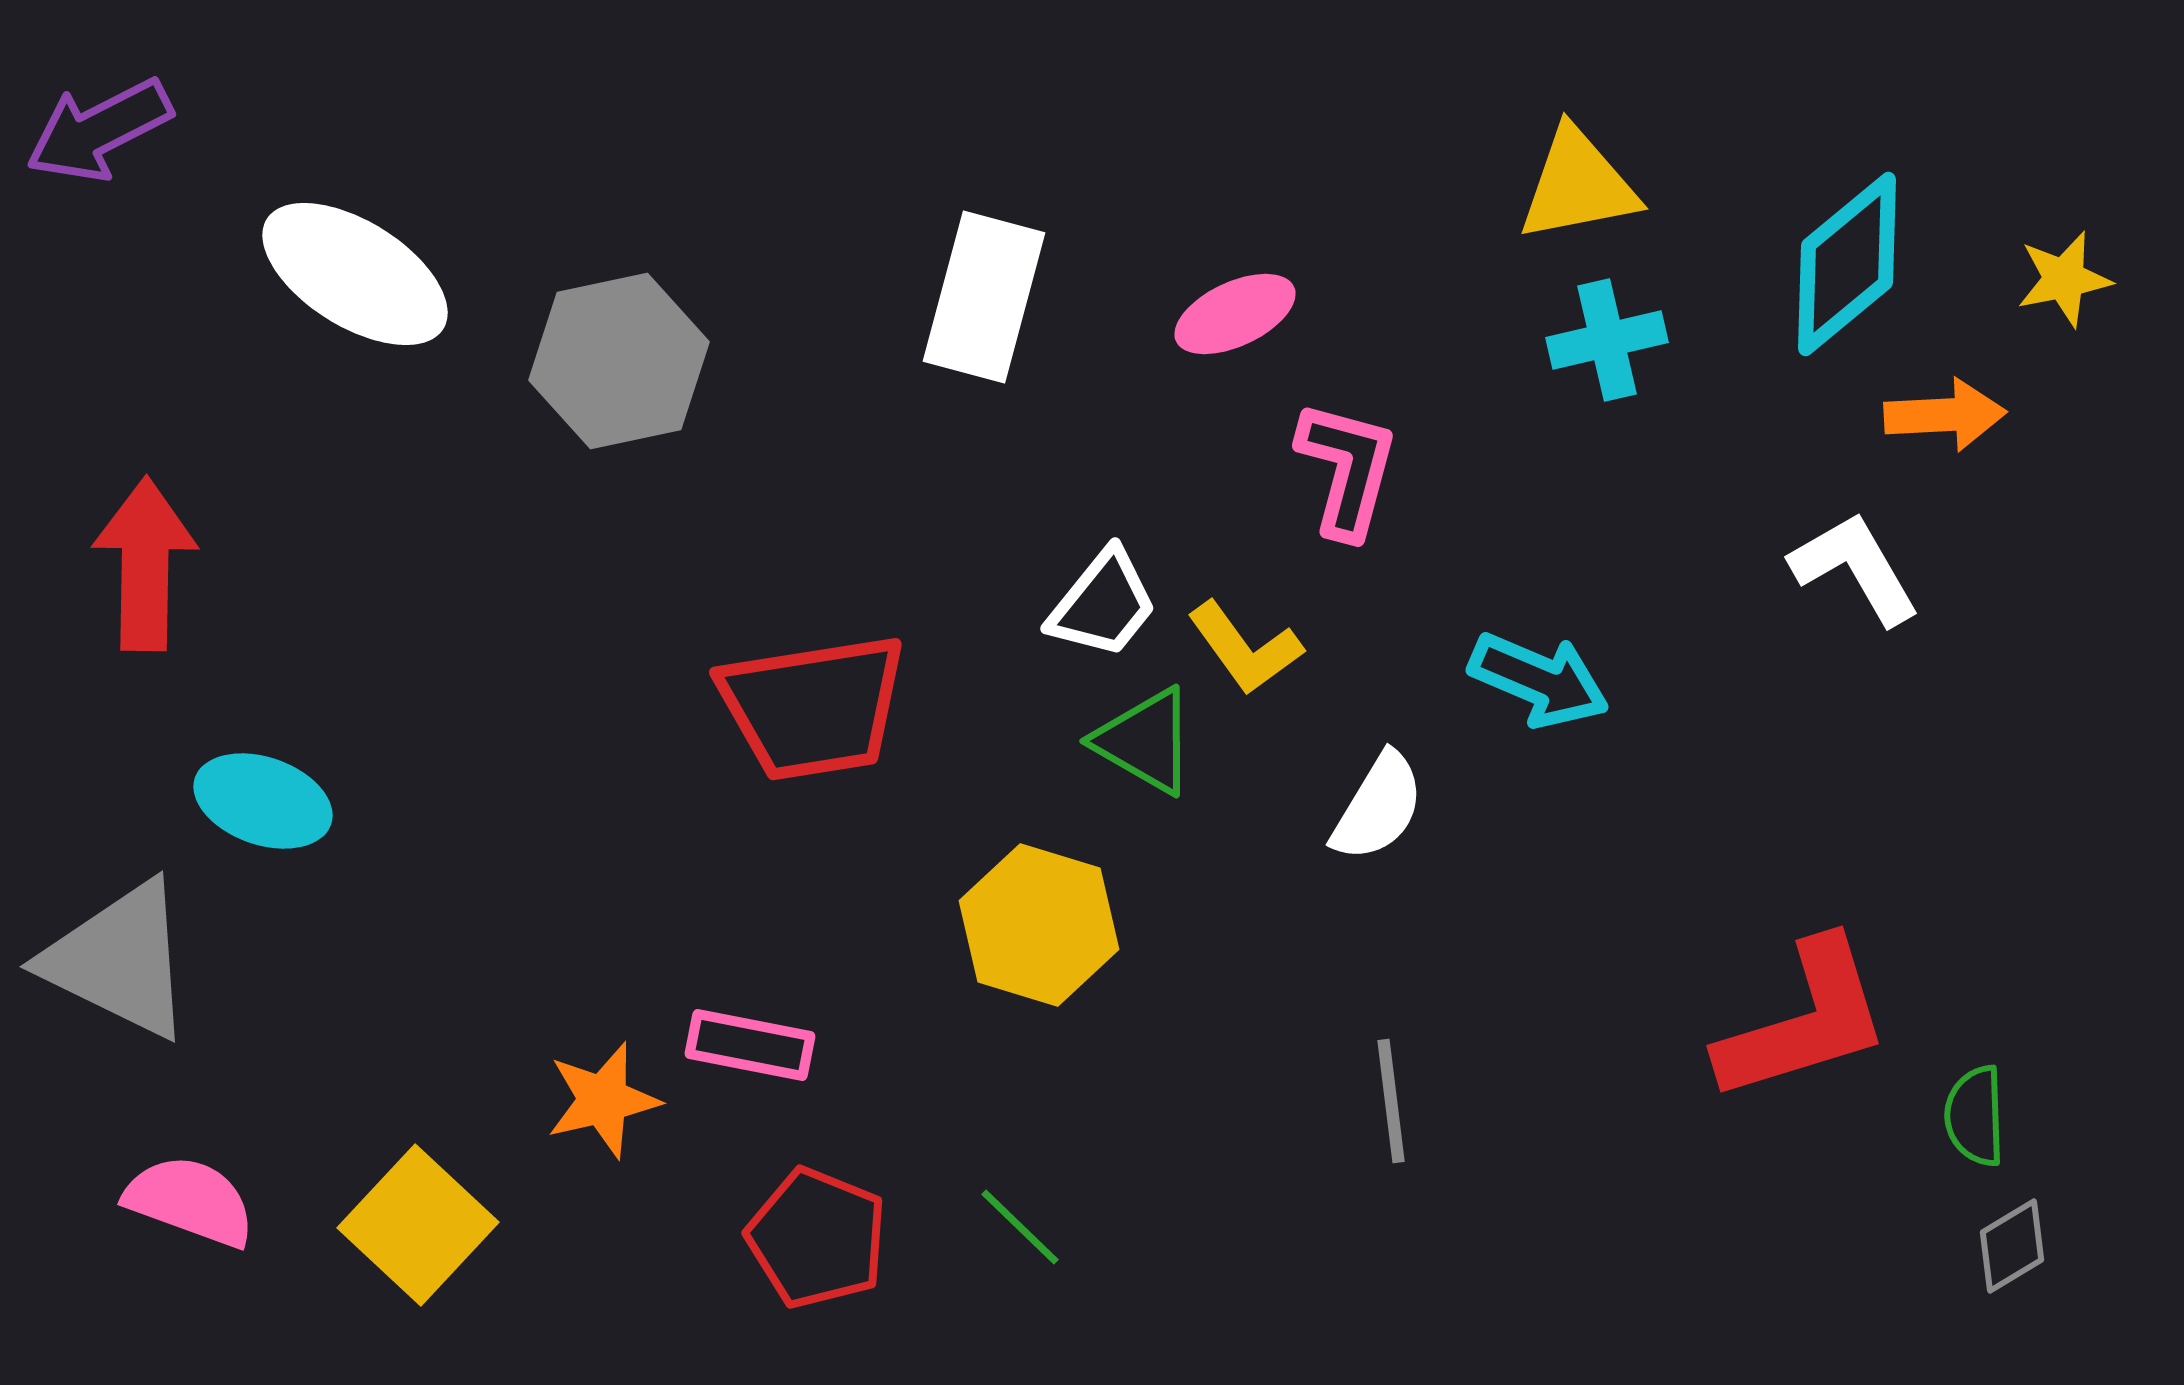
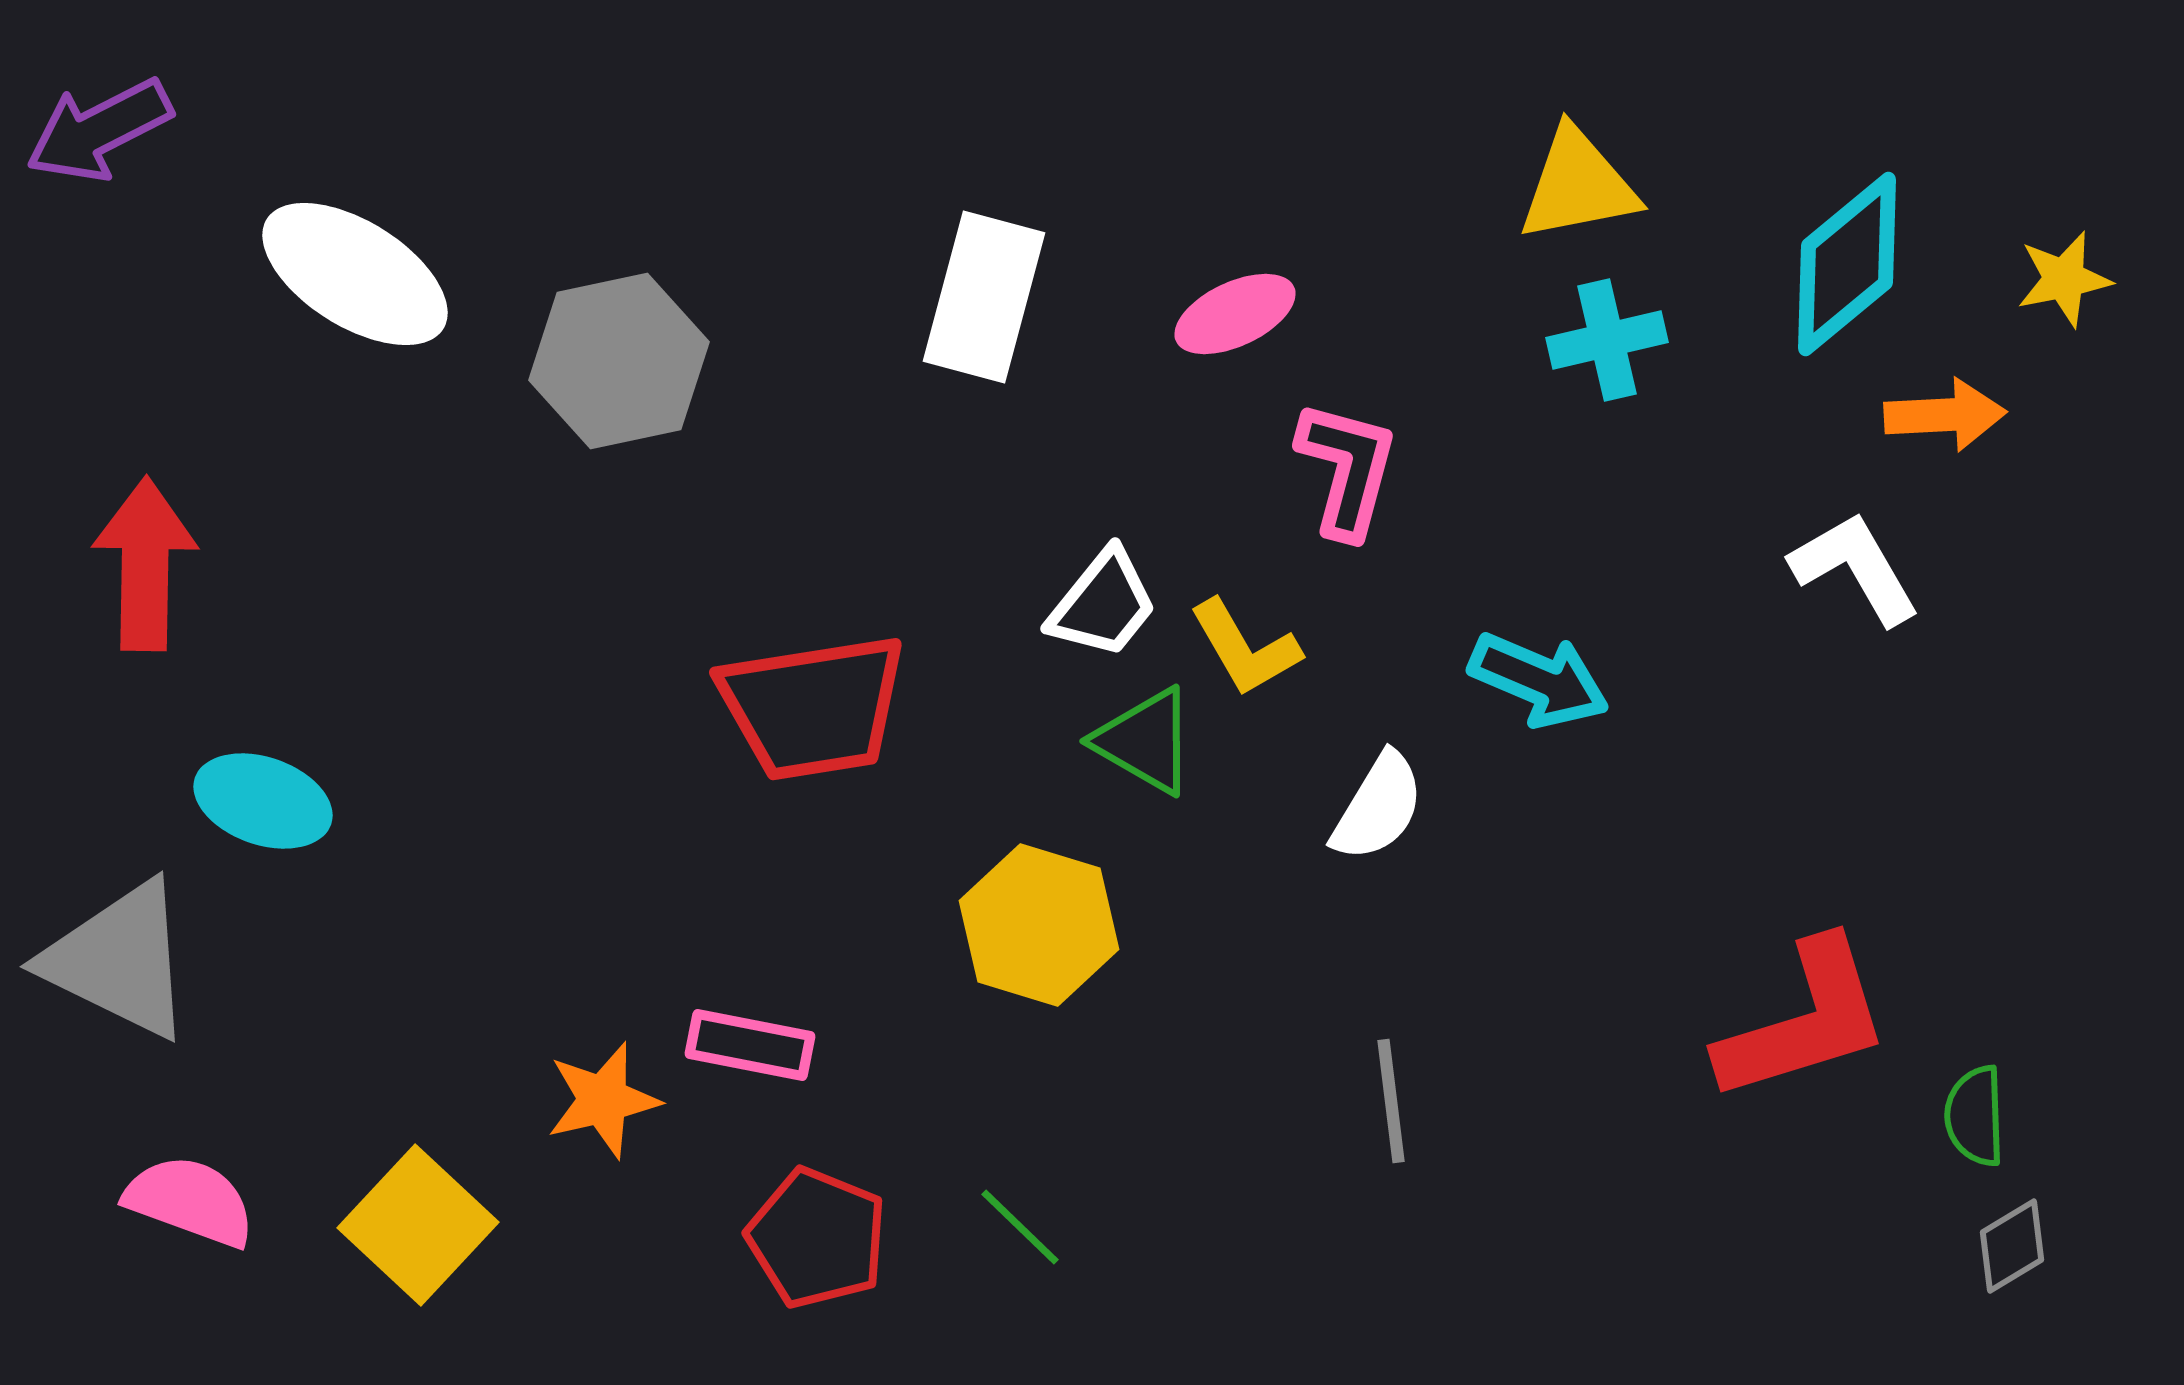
yellow L-shape: rotated 6 degrees clockwise
